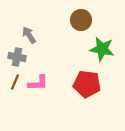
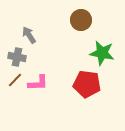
green star: moved 4 px down
brown line: moved 2 px up; rotated 21 degrees clockwise
